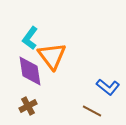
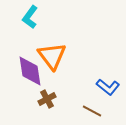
cyan L-shape: moved 21 px up
brown cross: moved 19 px right, 7 px up
